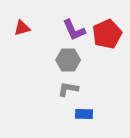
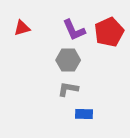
red pentagon: moved 2 px right, 2 px up
